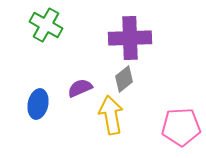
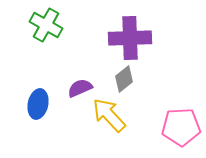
yellow arrow: moved 2 px left; rotated 33 degrees counterclockwise
